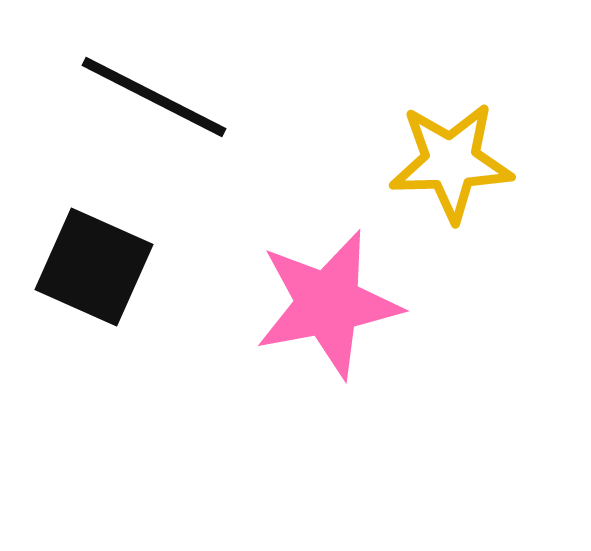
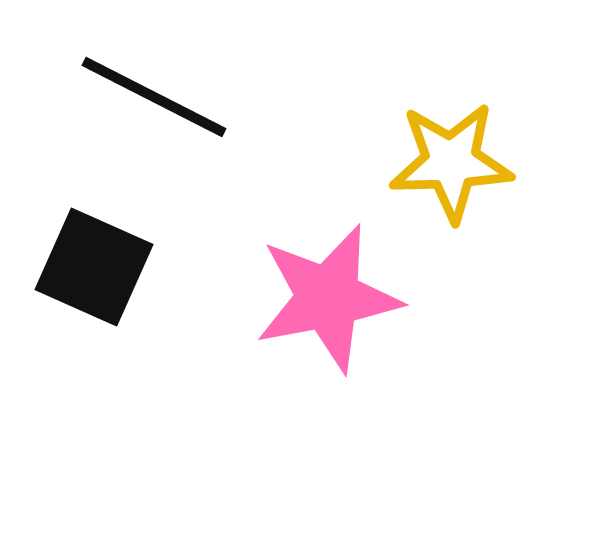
pink star: moved 6 px up
